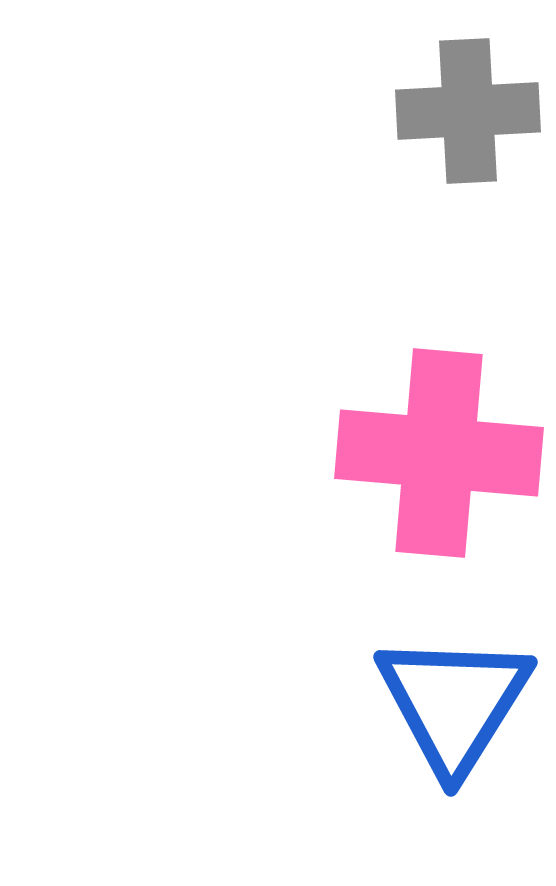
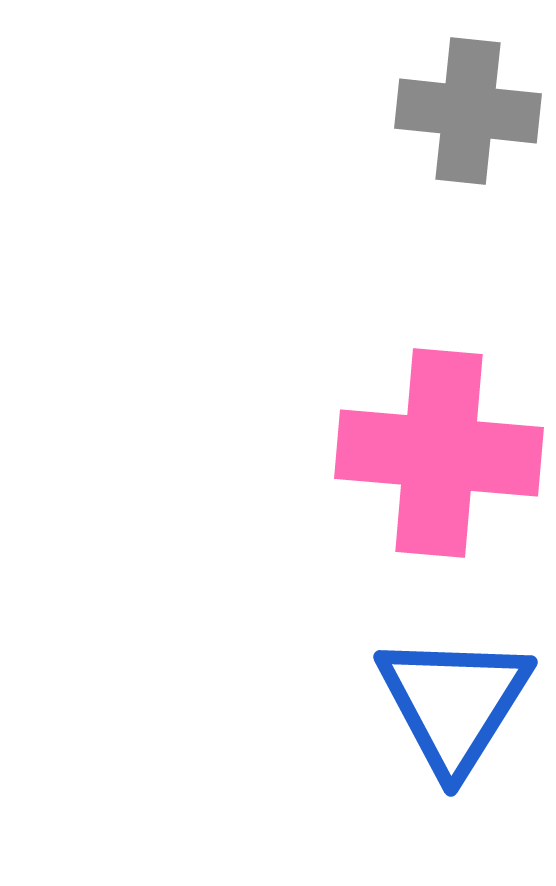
gray cross: rotated 9 degrees clockwise
